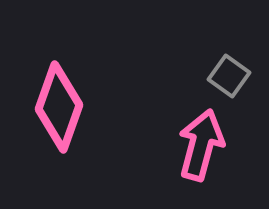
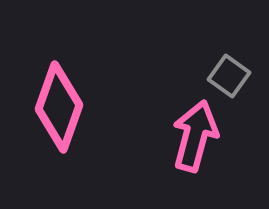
pink arrow: moved 6 px left, 9 px up
